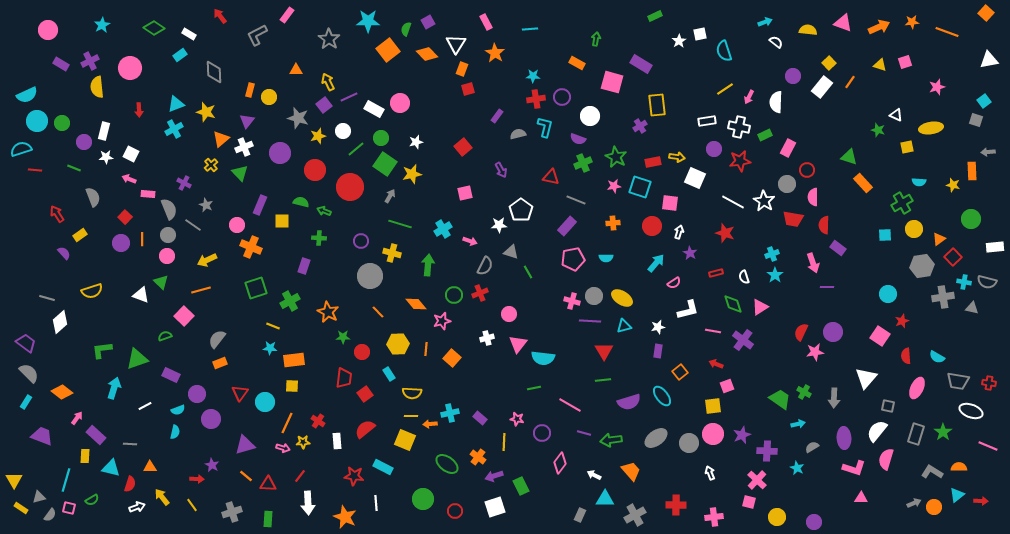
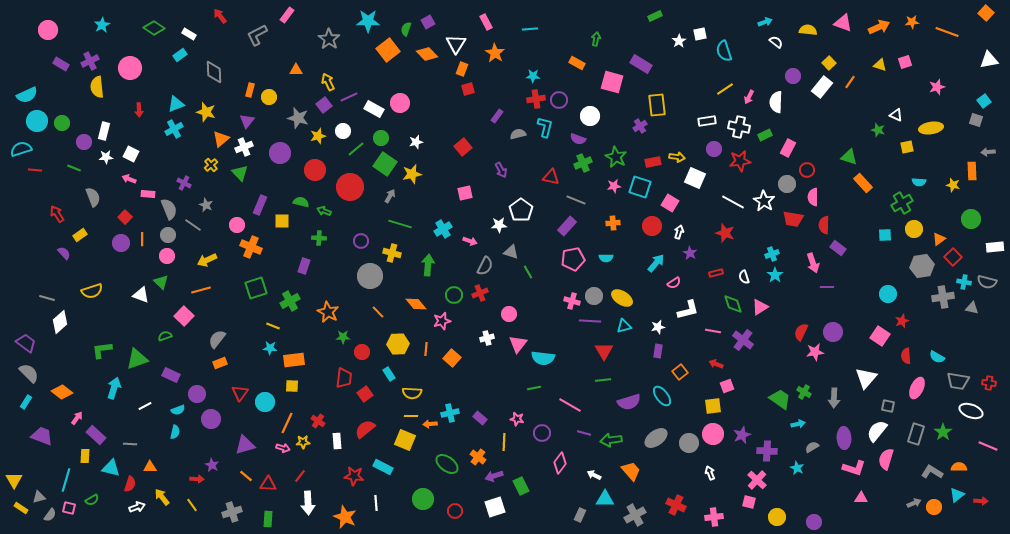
purple circle at (562, 97): moved 3 px left, 3 px down
pink square at (670, 203): rotated 24 degrees clockwise
red cross at (676, 505): rotated 24 degrees clockwise
